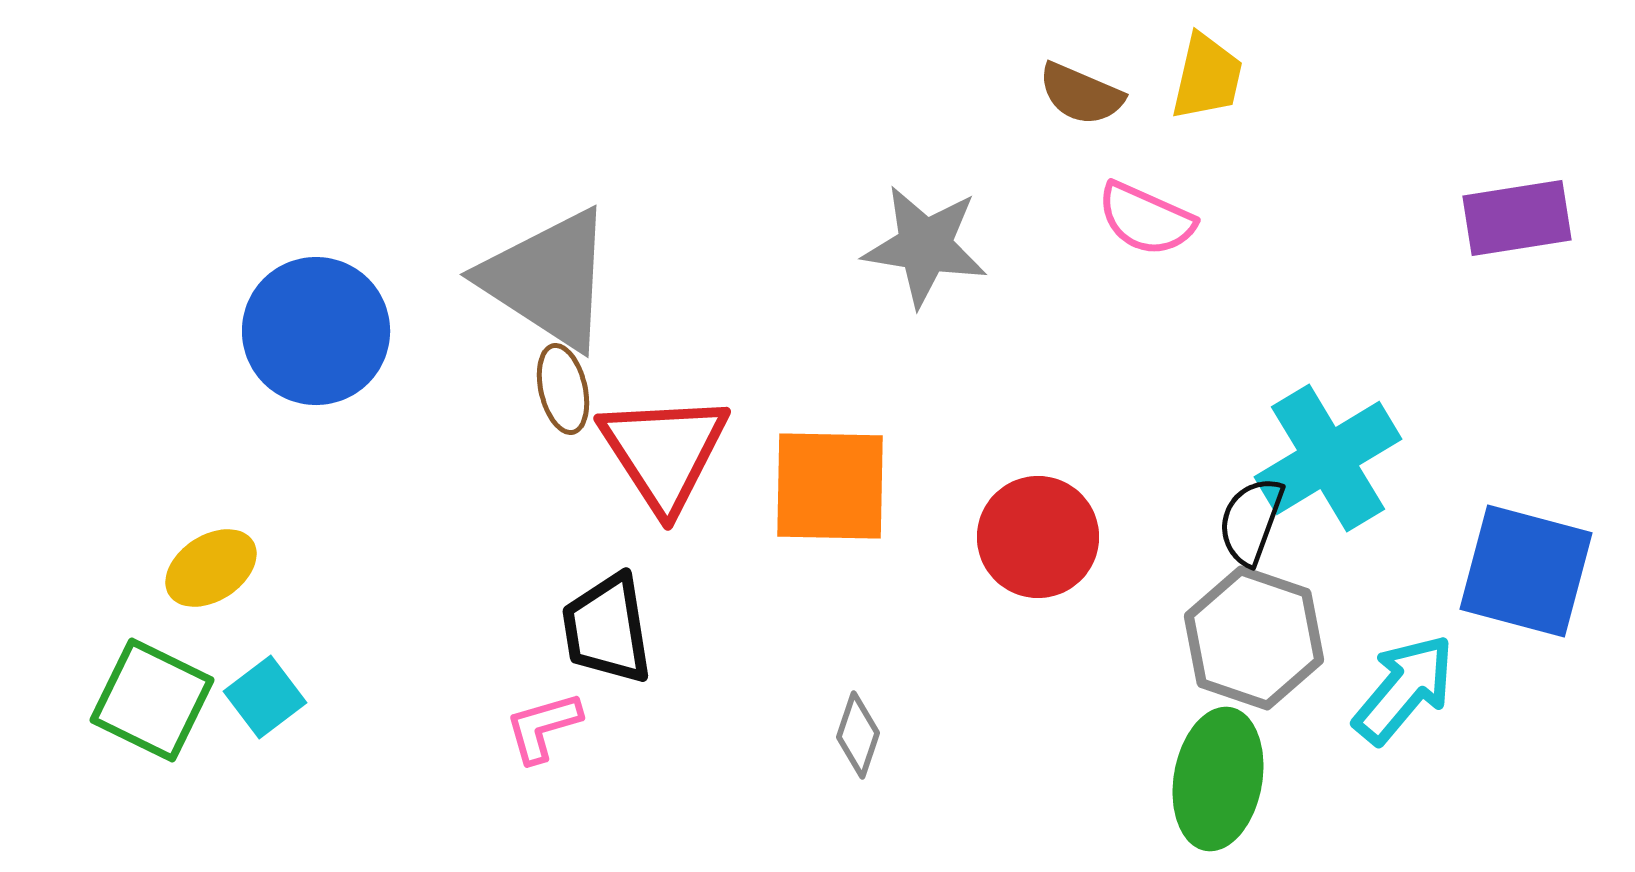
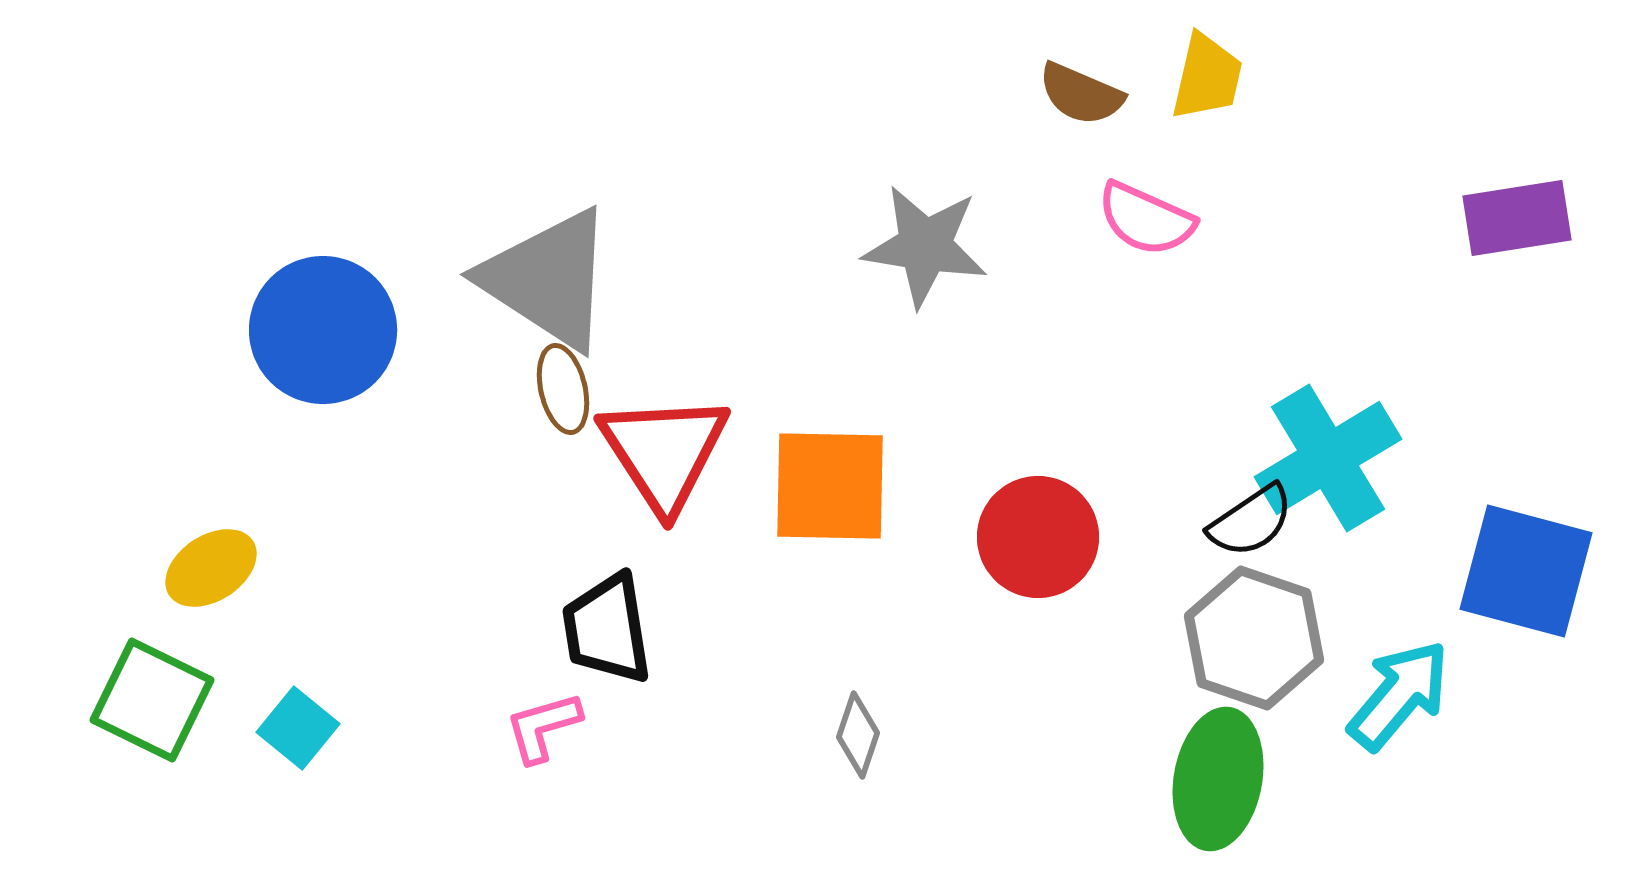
blue circle: moved 7 px right, 1 px up
black semicircle: rotated 144 degrees counterclockwise
cyan arrow: moved 5 px left, 6 px down
cyan square: moved 33 px right, 31 px down; rotated 14 degrees counterclockwise
